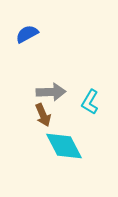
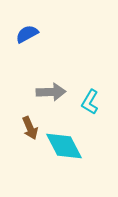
brown arrow: moved 13 px left, 13 px down
